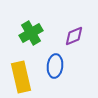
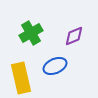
blue ellipse: rotated 60 degrees clockwise
yellow rectangle: moved 1 px down
